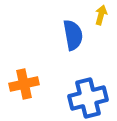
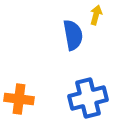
yellow arrow: moved 5 px left
orange cross: moved 5 px left, 15 px down; rotated 20 degrees clockwise
